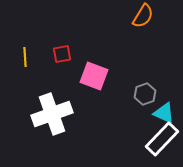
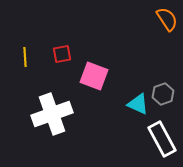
orange semicircle: moved 24 px right, 3 px down; rotated 65 degrees counterclockwise
gray hexagon: moved 18 px right
cyan triangle: moved 26 px left, 9 px up
white rectangle: rotated 72 degrees counterclockwise
